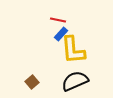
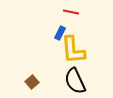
red line: moved 13 px right, 8 px up
blue rectangle: moved 1 px left, 1 px up; rotated 16 degrees counterclockwise
black semicircle: rotated 92 degrees counterclockwise
